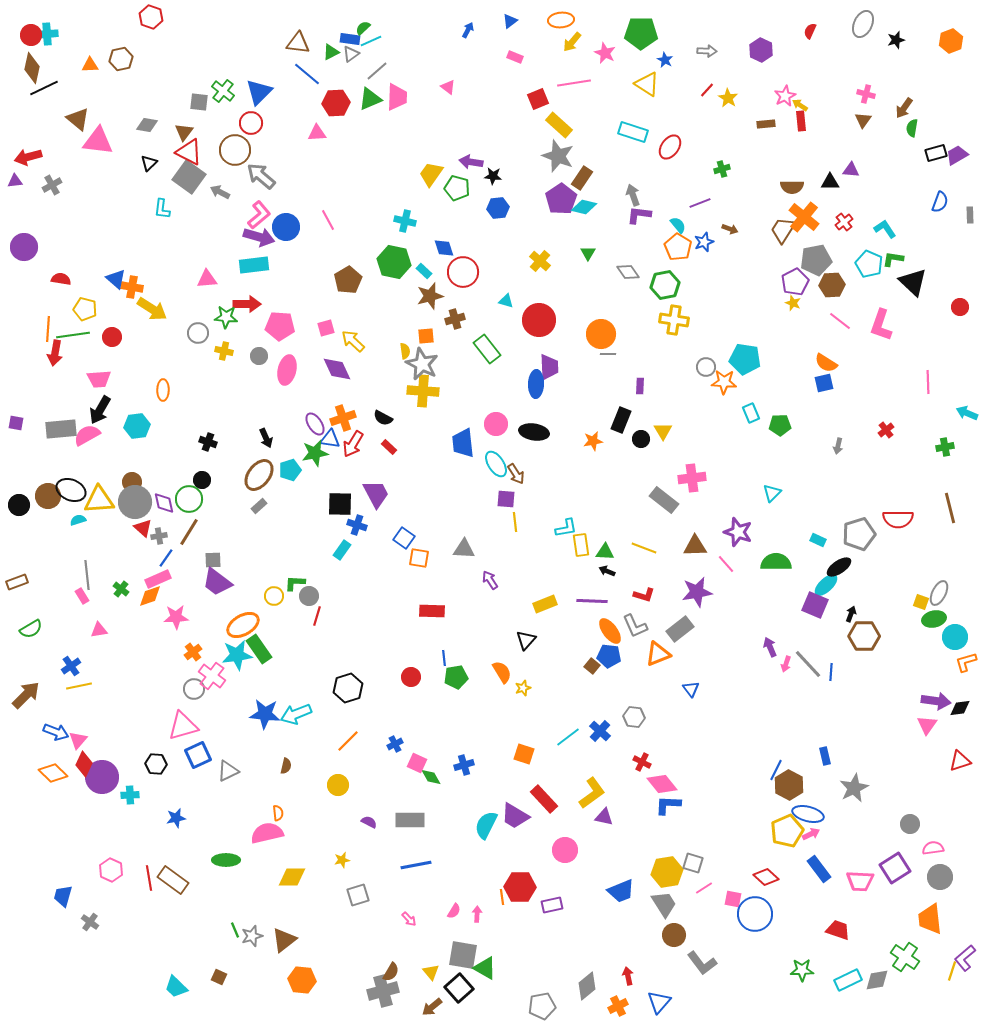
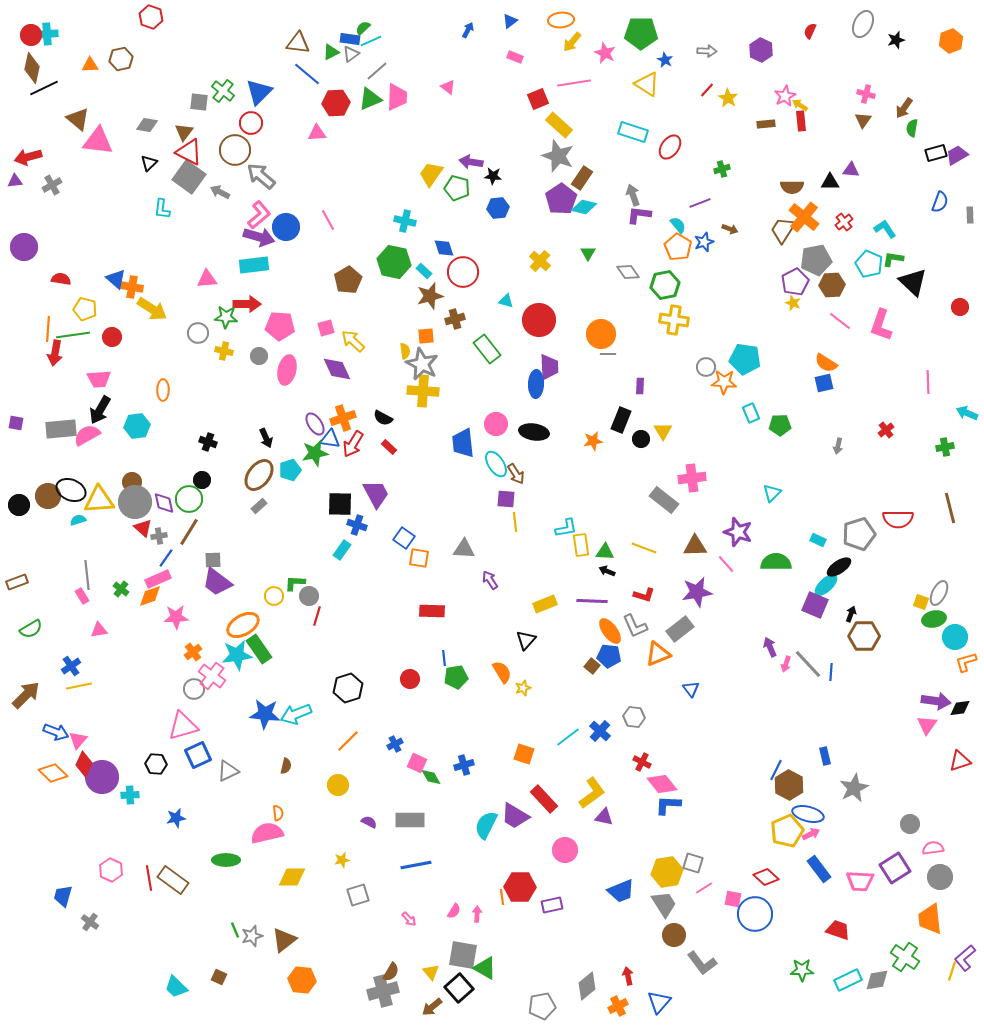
red circle at (411, 677): moved 1 px left, 2 px down
